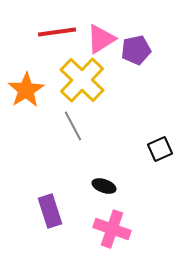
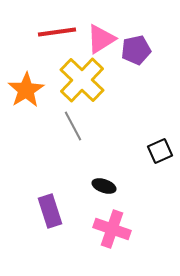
black square: moved 2 px down
